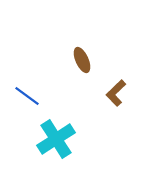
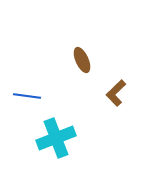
blue line: rotated 28 degrees counterclockwise
cyan cross: moved 1 px up; rotated 12 degrees clockwise
